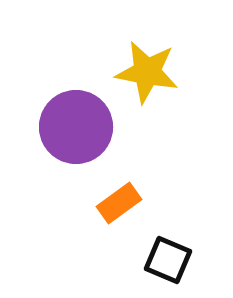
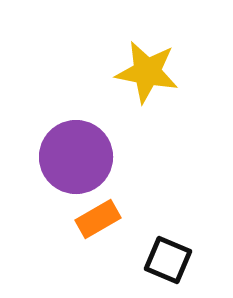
purple circle: moved 30 px down
orange rectangle: moved 21 px left, 16 px down; rotated 6 degrees clockwise
